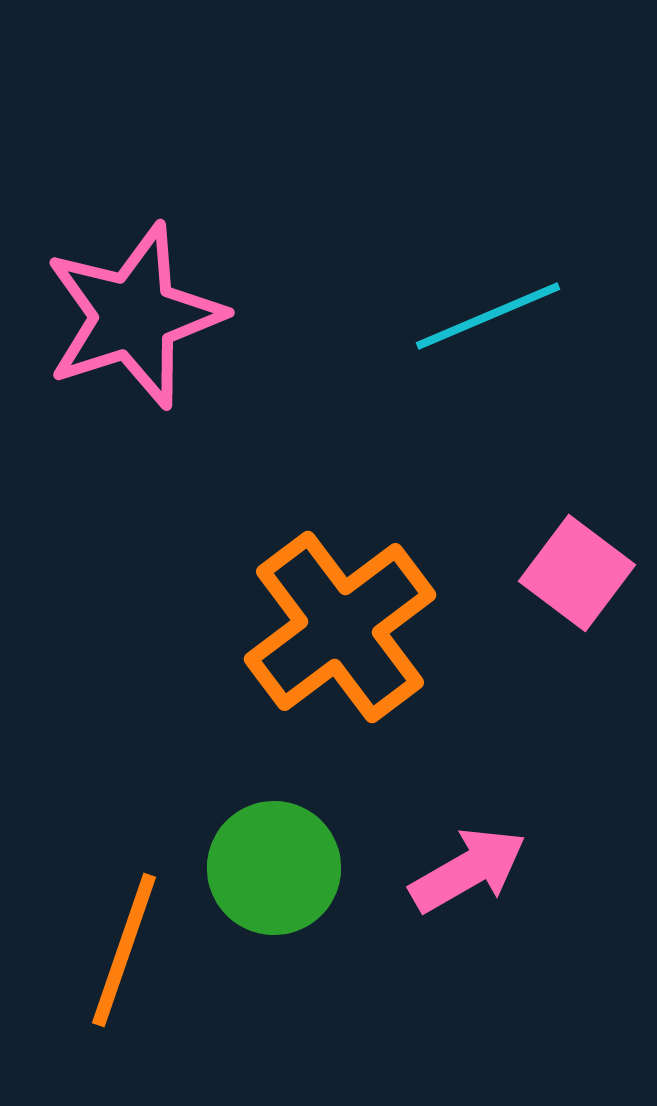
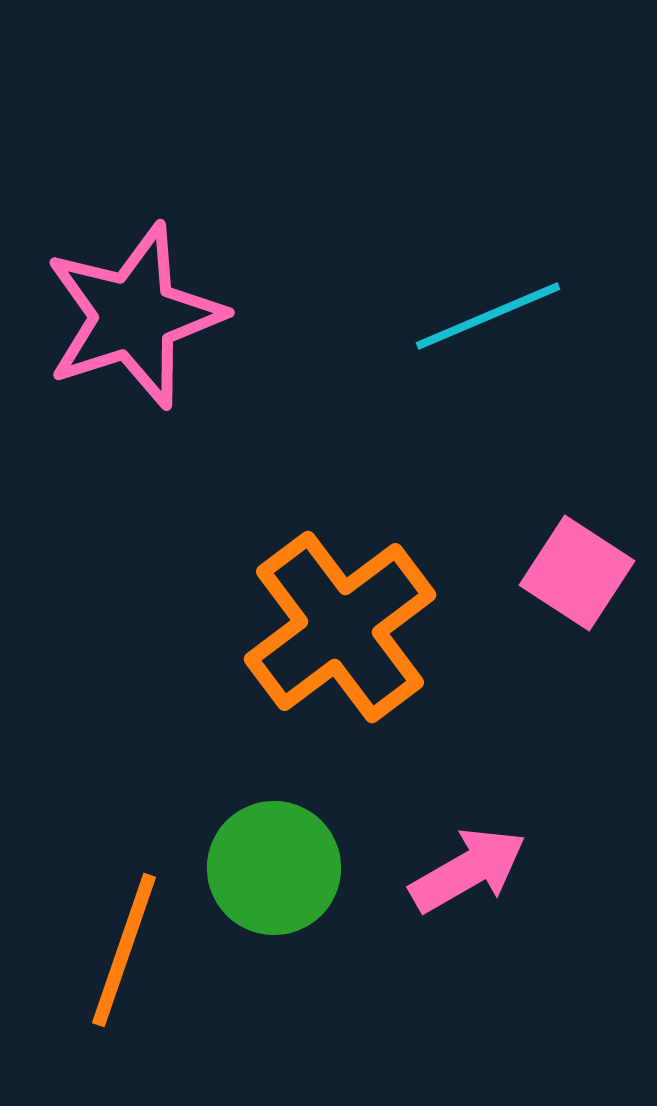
pink square: rotated 4 degrees counterclockwise
